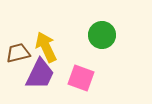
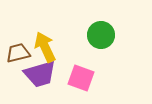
green circle: moved 1 px left
yellow arrow: moved 1 px left
purple trapezoid: rotated 48 degrees clockwise
